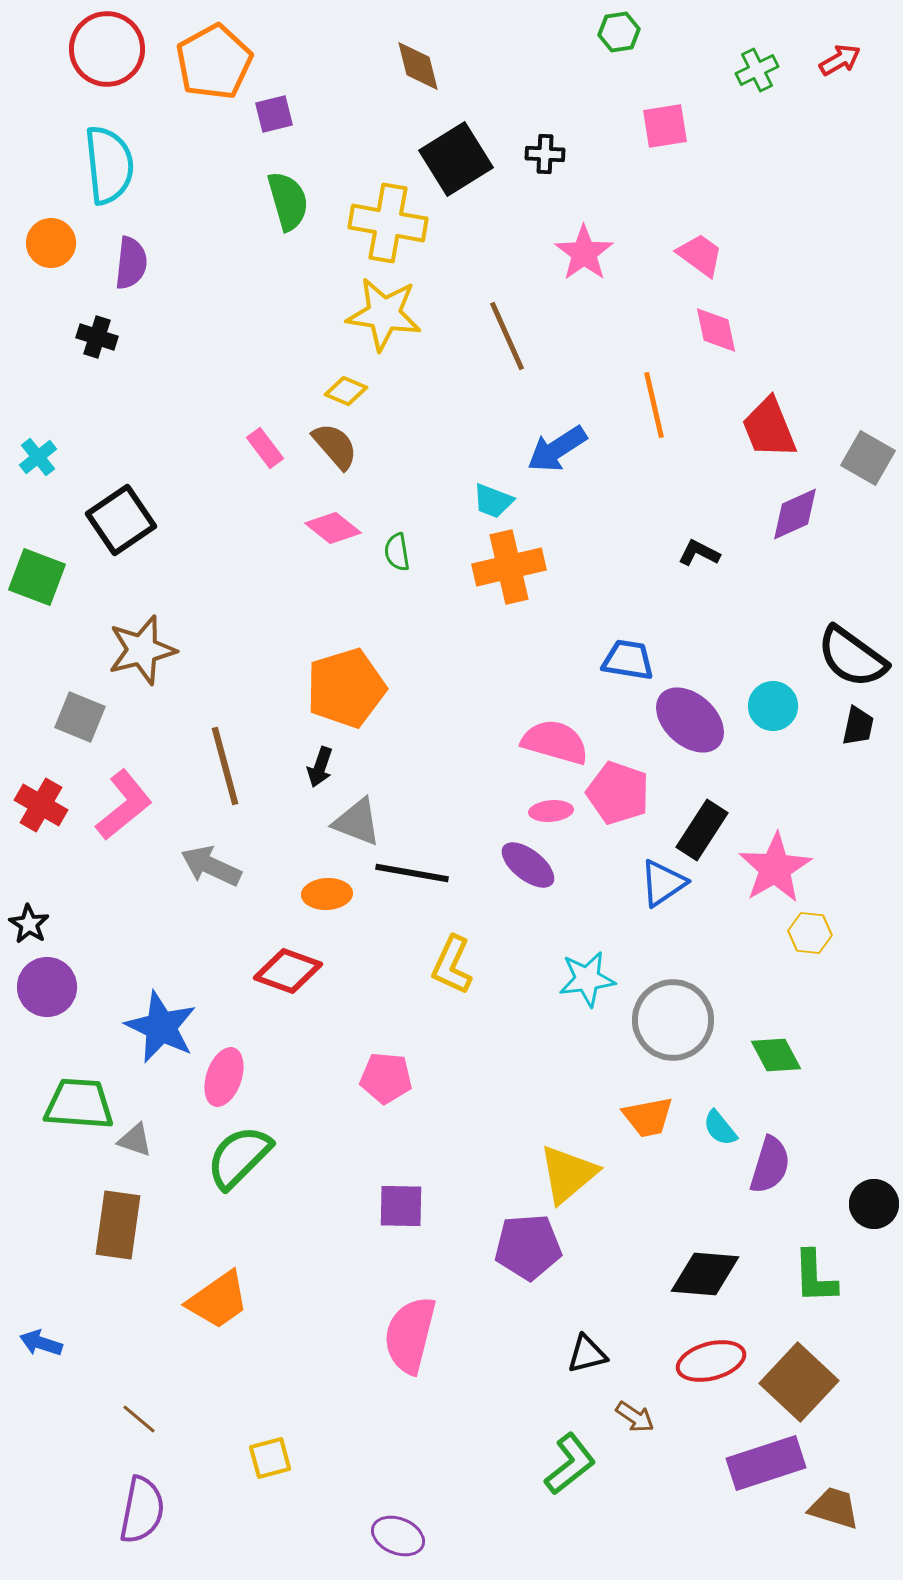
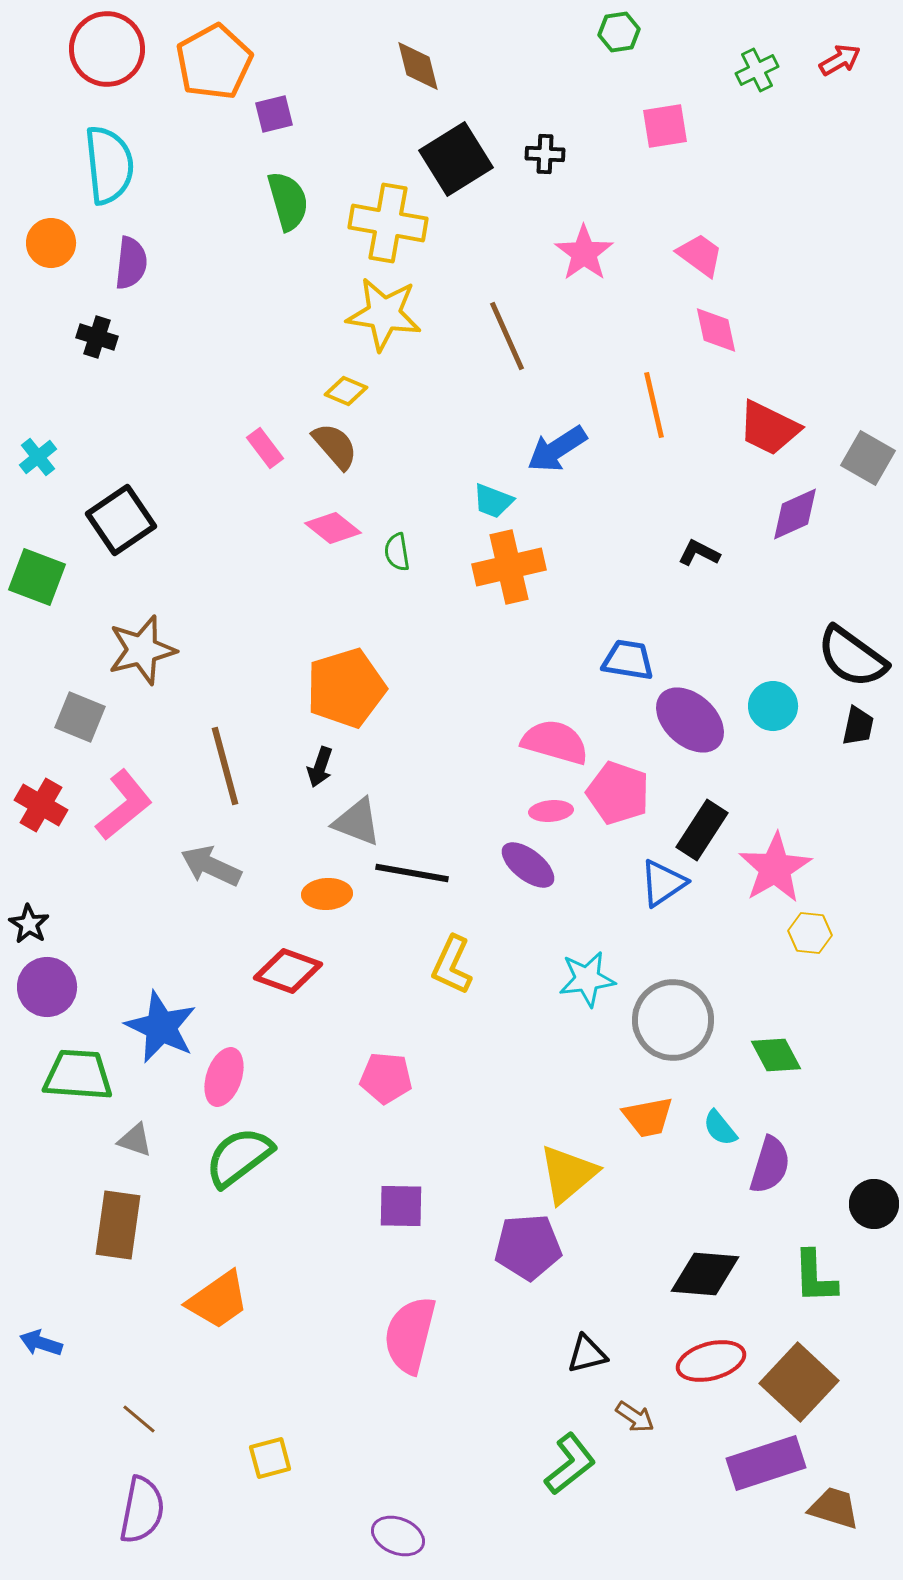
red trapezoid at (769, 428): rotated 42 degrees counterclockwise
green trapezoid at (79, 1104): moved 1 px left, 29 px up
green semicircle at (239, 1157): rotated 8 degrees clockwise
